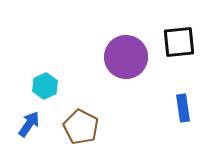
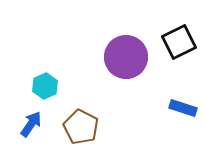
black square: rotated 20 degrees counterclockwise
blue rectangle: rotated 64 degrees counterclockwise
blue arrow: moved 2 px right
